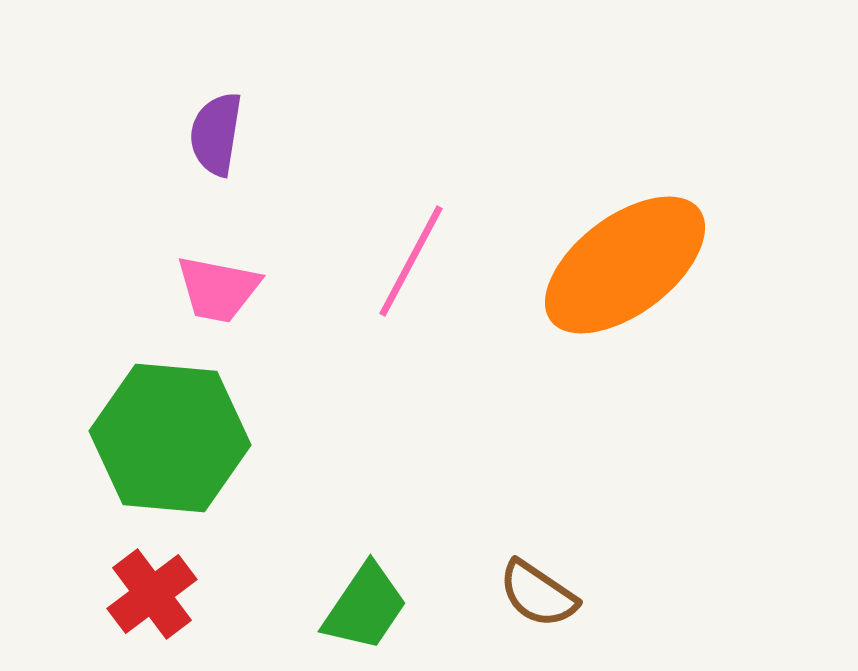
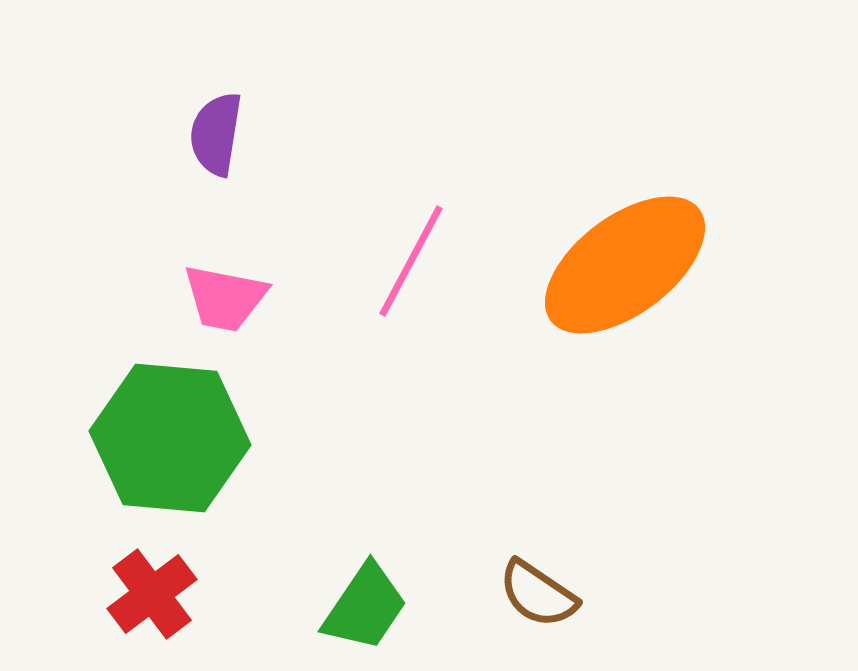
pink trapezoid: moved 7 px right, 9 px down
